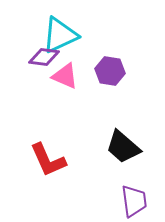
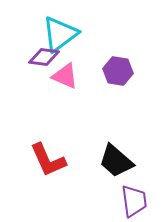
cyan triangle: moved 1 px up; rotated 12 degrees counterclockwise
purple hexagon: moved 8 px right
black trapezoid: moved 7 px left, 14 px down
